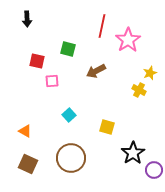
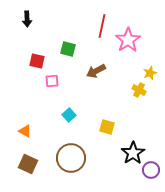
purple circle: moved 3 px left
